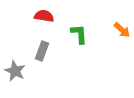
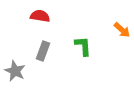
red semicircle: moved 4 px left
green L-shape: moved 4 px right, 12 px down
gray rectangle: moved 1 px right
